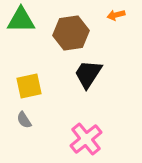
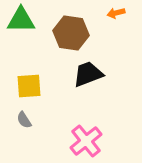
orange arrow: moved 2 px up
brown hexagon: rotated 16 degrees clockwise
black trapezoid: rotated 36 degrees clockwise
yellow square: rotated 8 degrees clockwise
pink cross: moved 2 px down
